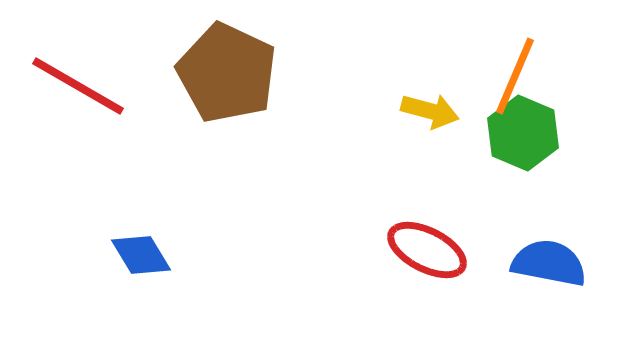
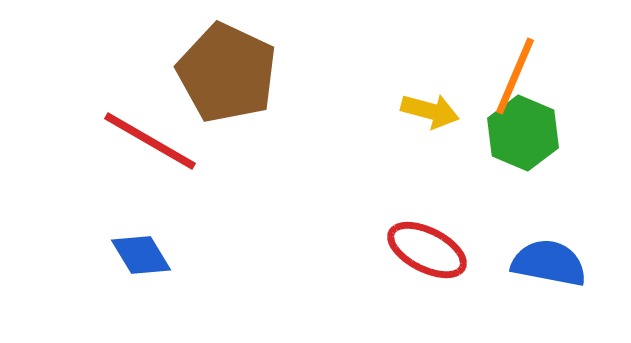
red line: moved 72 px right, 55 px down
